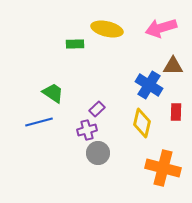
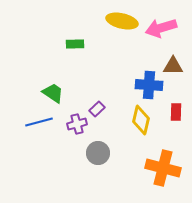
yellow ellipse: moved 15 px right, 8 px up
blue cross: rotated 28 degrees counterclockwise
yellow diamond: moved 1 px left, 3 px up
purple cross: moved 10 px left, 6 px up
